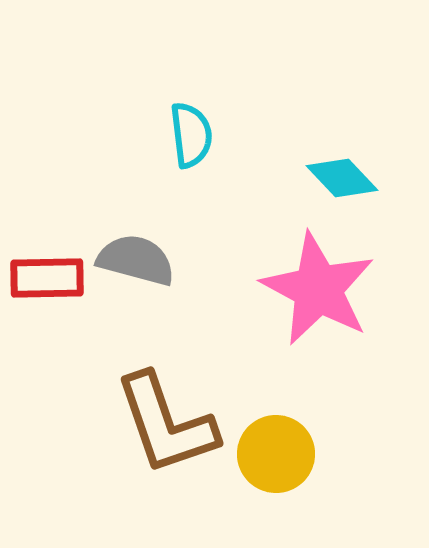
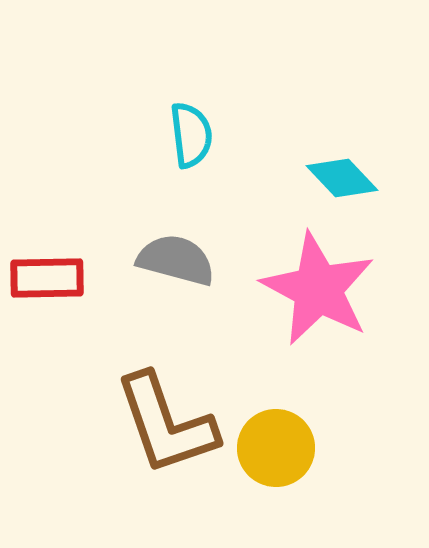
gray semicircle: moved 40 px right
yellow circle: moved 6 px up
